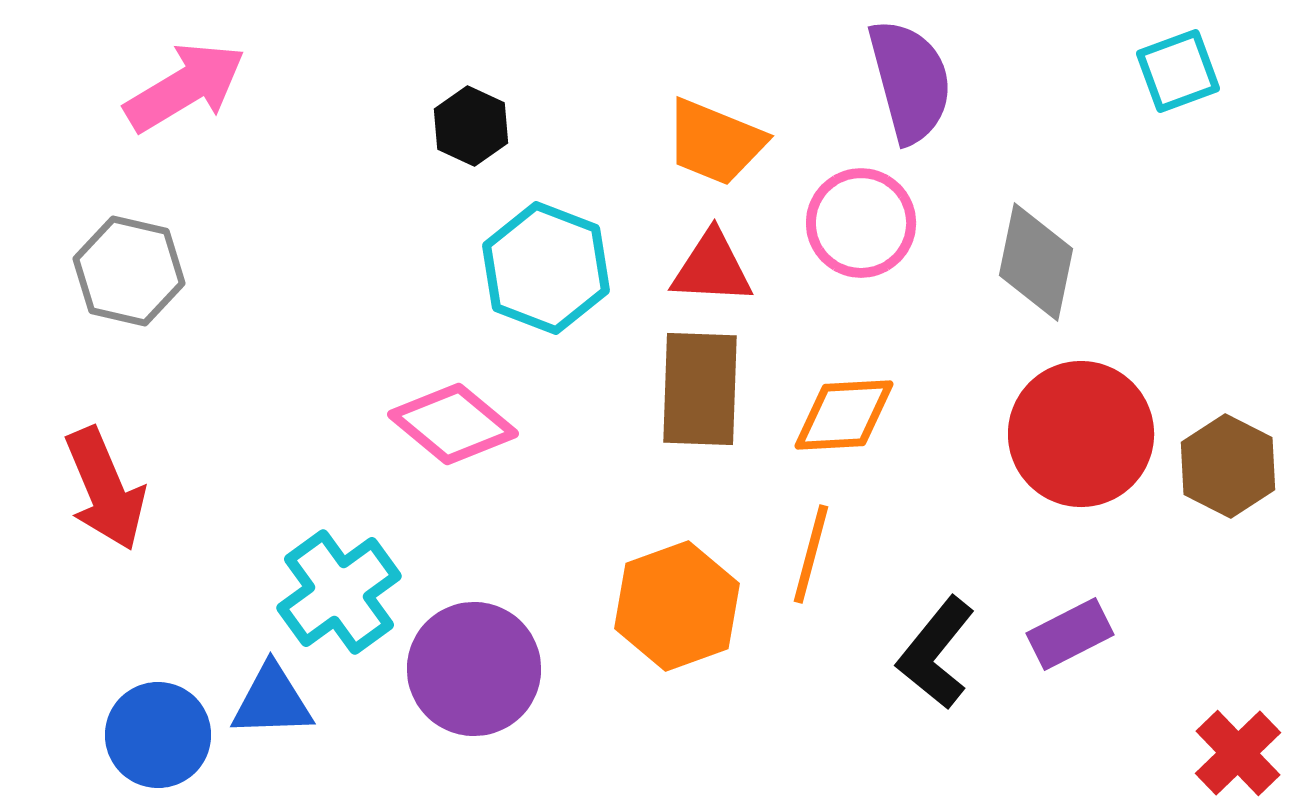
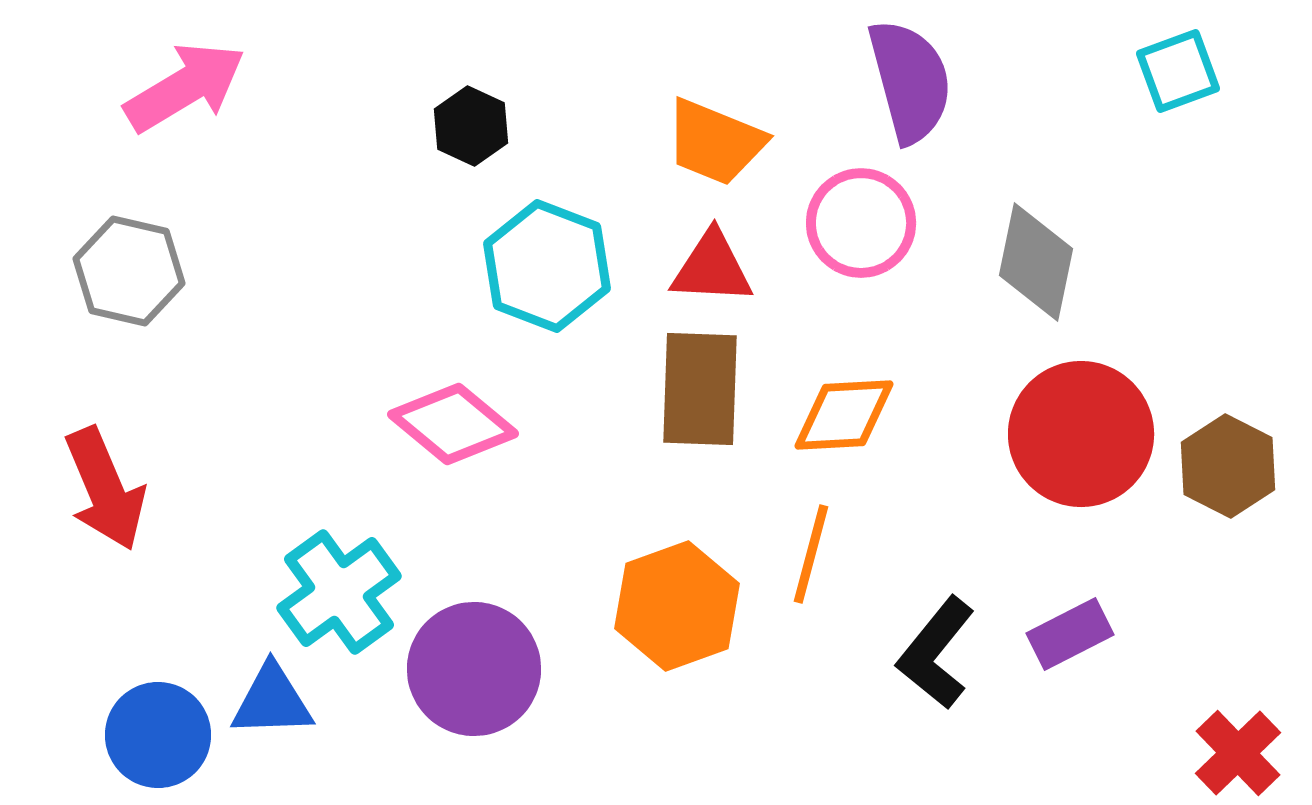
cyan hexagon: moved 1 px right, 2 px up
